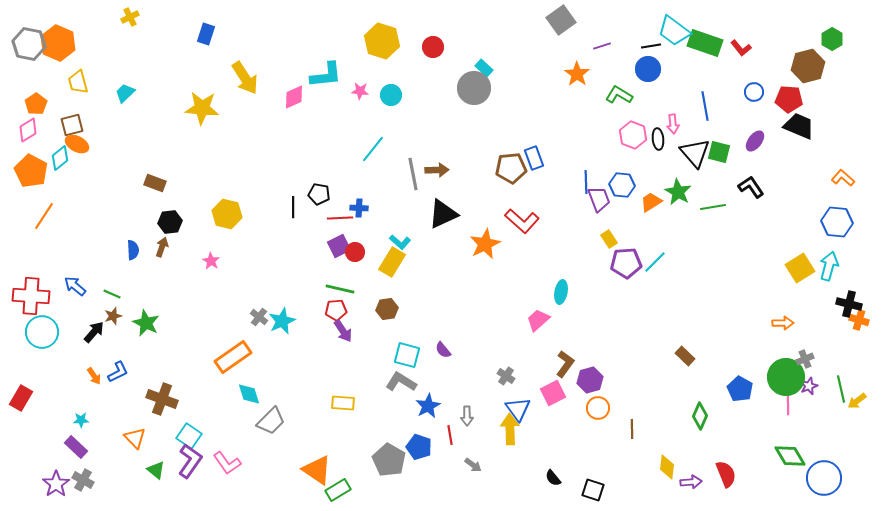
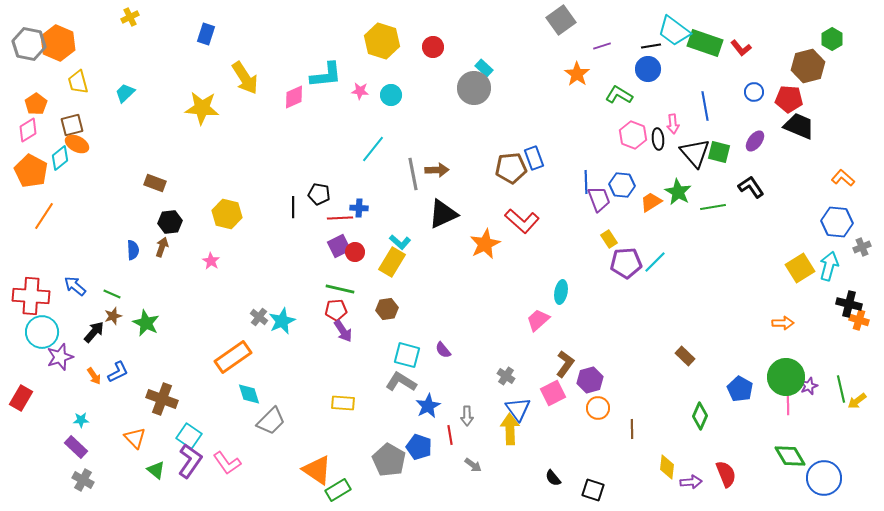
gray cross at (805, 359): moved 57 px right, 112 px up
purple star at (56, 484): moved 4 px right, 127 px up; rotated 16 degrees clockwise
